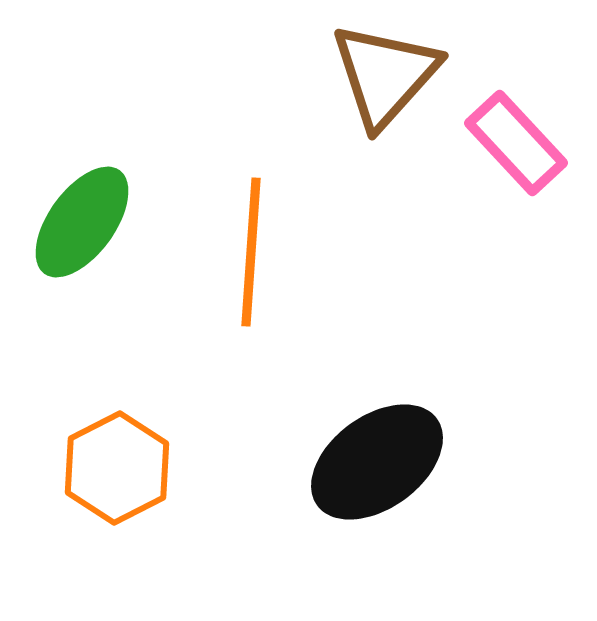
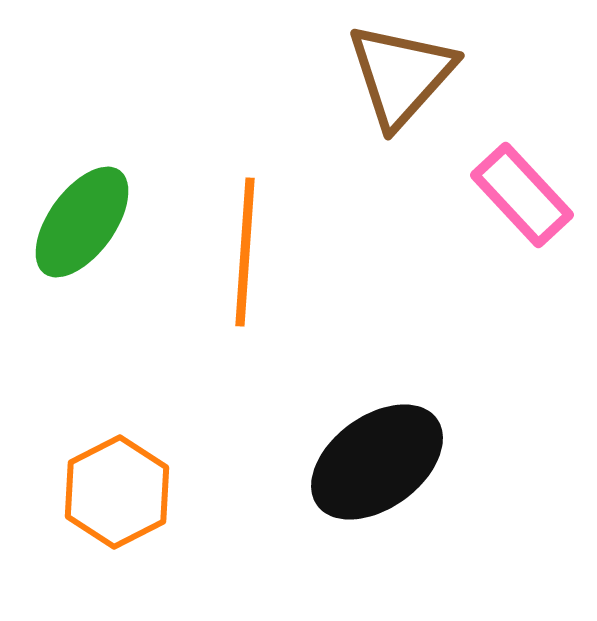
brown triangle: moved 16 px right
pink rectangle: moved 6 px right, 52 px down
orange line: moved 6 px left
orange hexagon: moved 24 px down
